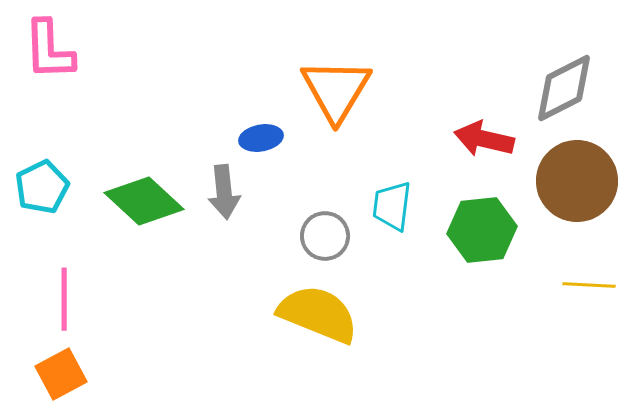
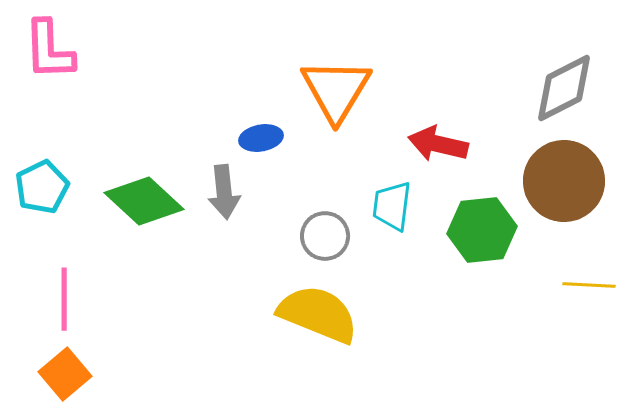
red arrow: moved 46 px left, 5 px down
brown circle: moved 13 px left
orange square: moved 4 px right; rotated 12 degrees counterclockwise
